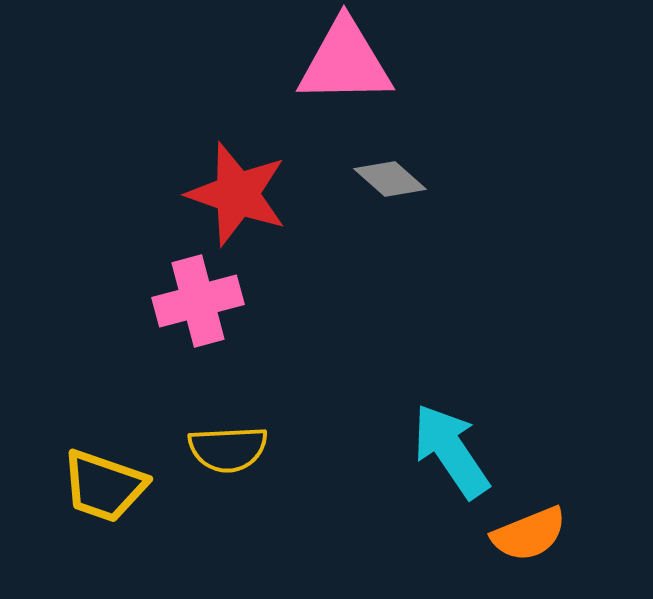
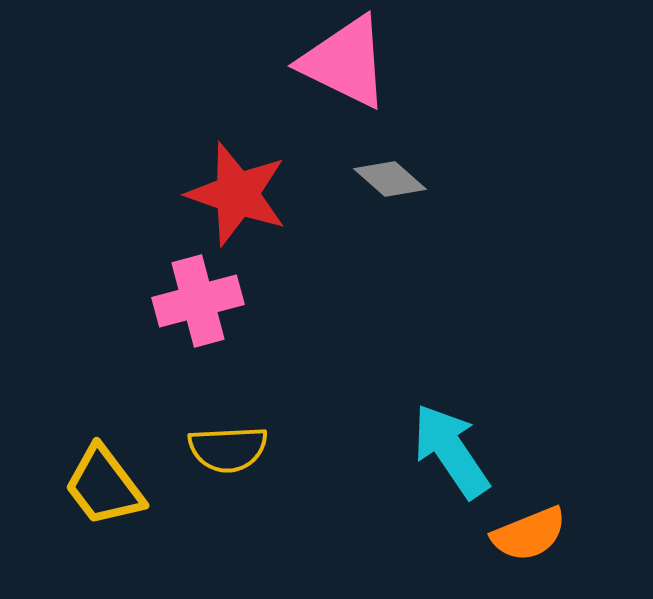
pink triangle: rotated 27 degrees clockwise
yellow trapezoid: rotated 34 degrees clockwise
